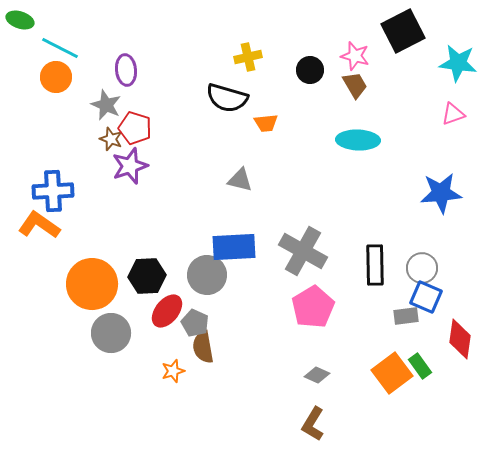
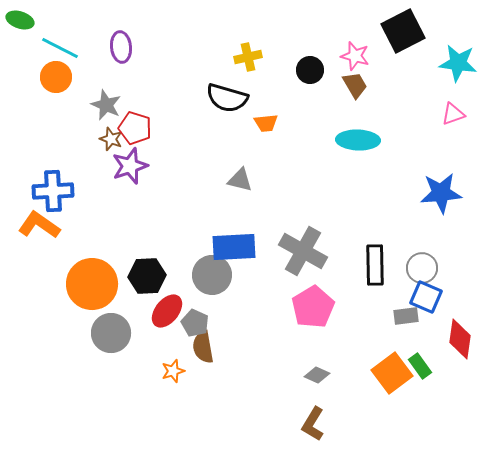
purple ellipse at (126, 70): moved 5 px left, 23 px up
gray circle at (207, 275): moved 5 px right
